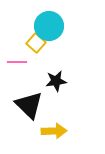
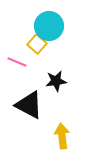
yellow square: moved 1 px right, 1 px down
pink line: rotated 24 degrees clockwise
black triangle: rotated 16 degrees counterclockwise
yellow arrow: moved 8 px right, 5 px down; rotated 95 degrees counterclockwise
